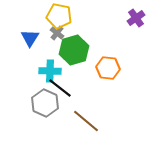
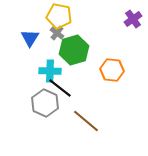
purple cross: moved 3 px left, 1 px down
orange hexagon: moved 4 px right, 2 px down
